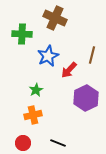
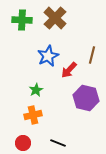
brown cross: rotated 20 degrees clockwise
green cross: moved 14 px up
purple hexagon: rotated 20 degrees counterclockwise
